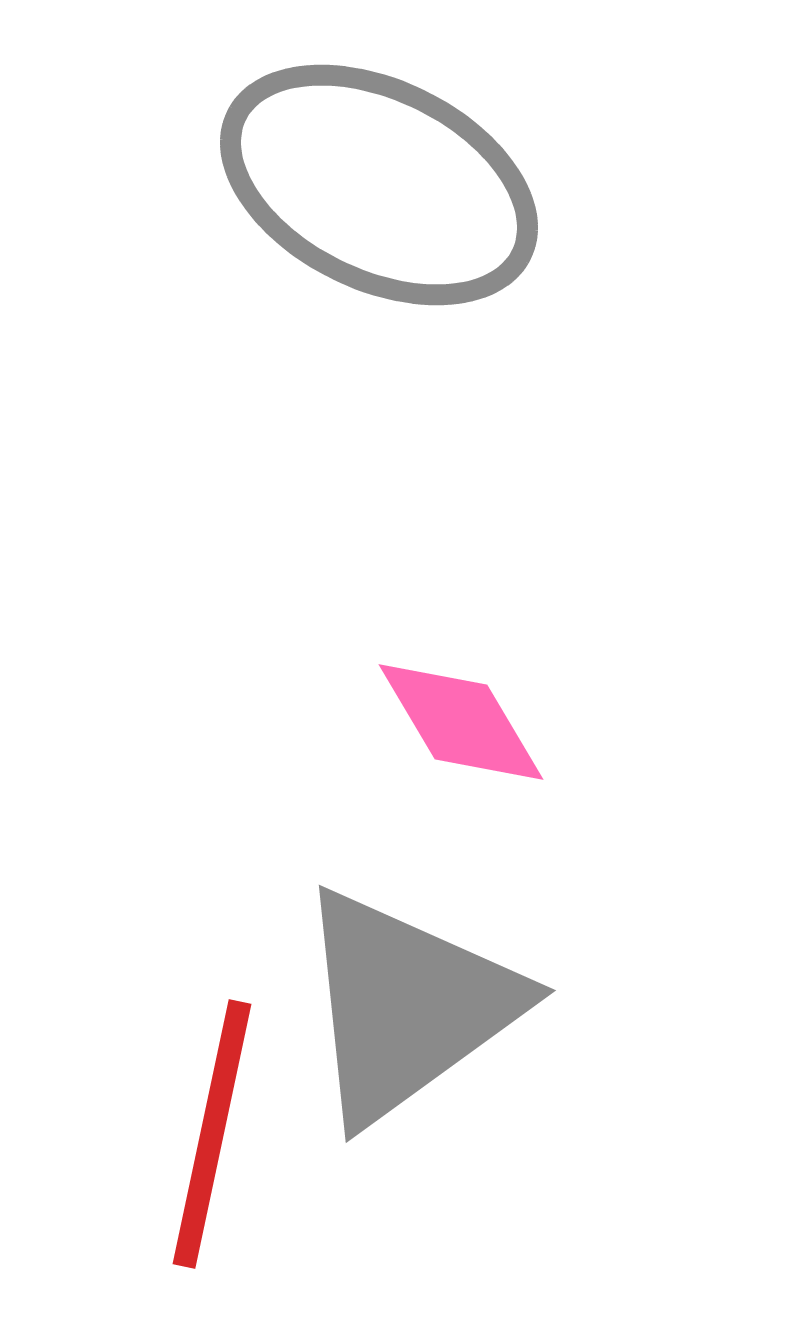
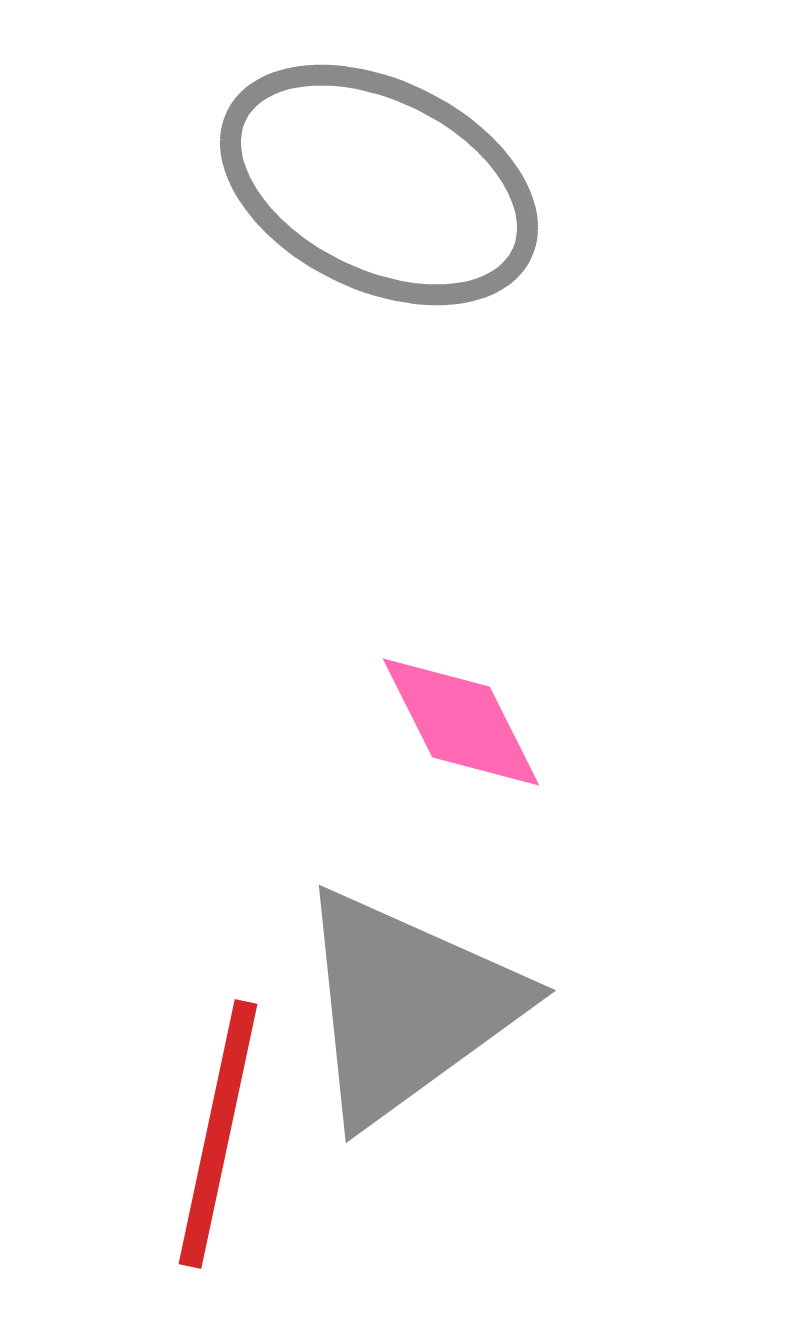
pink diamond: rotated 4 degrees clockwise
red line: moved 6 px right
